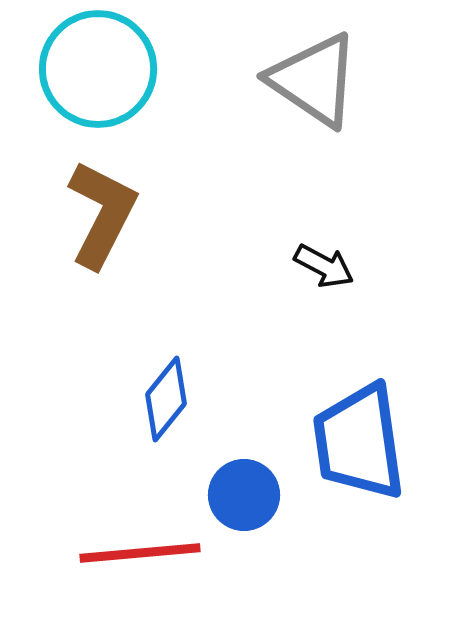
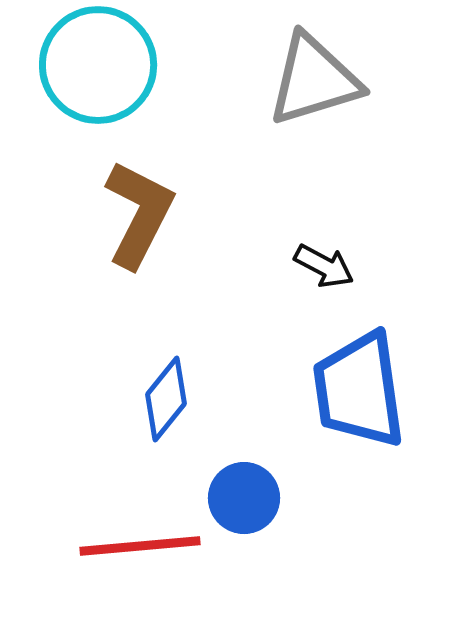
cyan circle: moved 4 px up
gray triangle: rotated 51 degrees counterclockwise
brown L-shape: moved 37 px right
blue trapezoid: moved 52 px up
blue circle: moved 3 px down
red line: moved 7 px up
